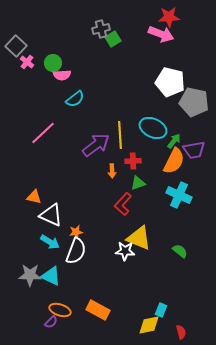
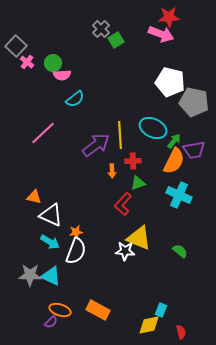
gray cross: rotated 30 degrees counterclockwise
green square: moved 3 px right, 1 px down
